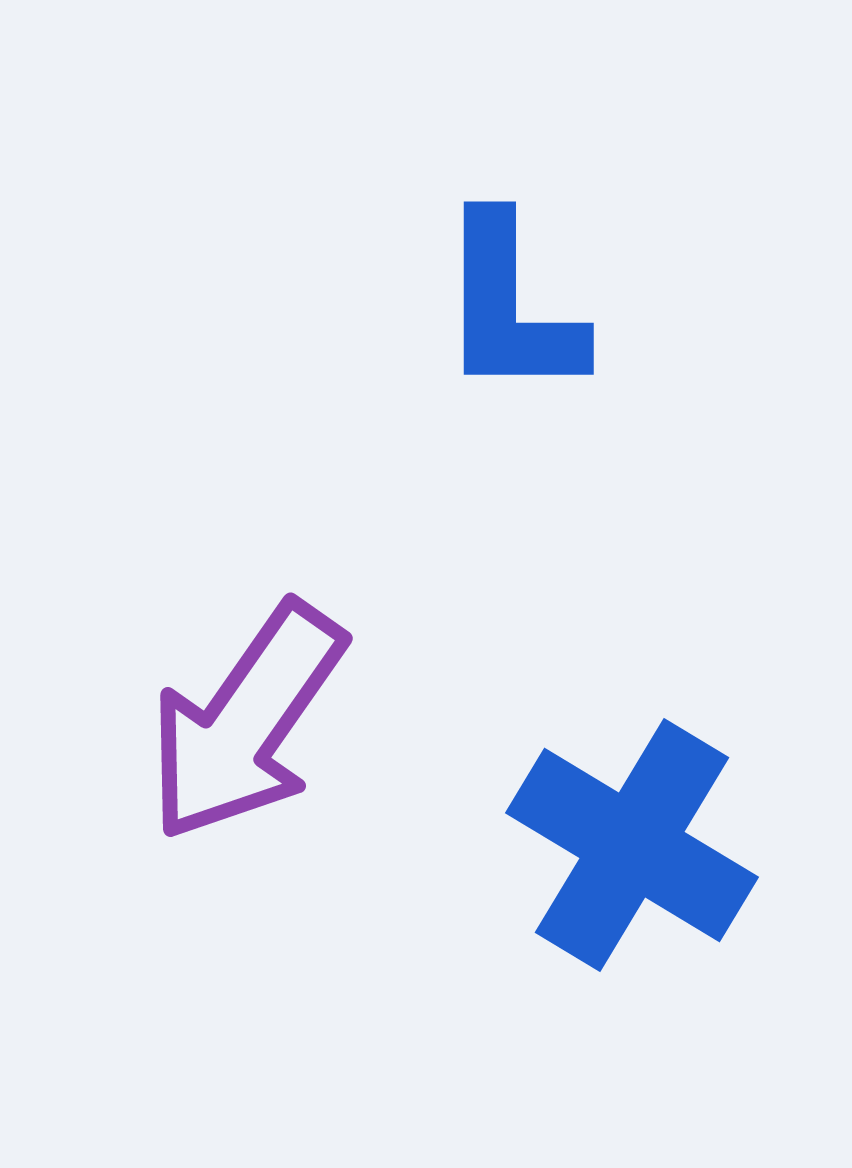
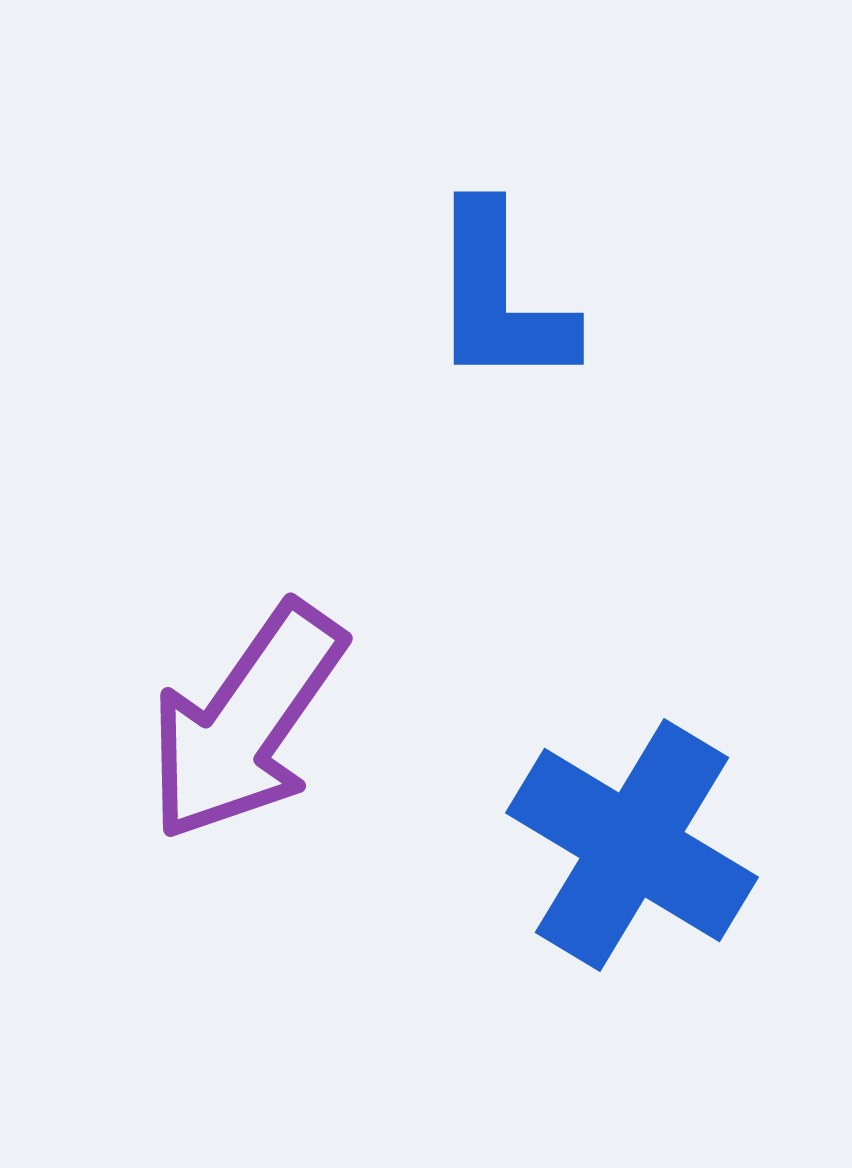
blue L-shape: moved 10 px left, 10 px up
